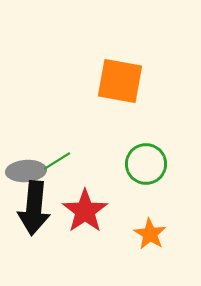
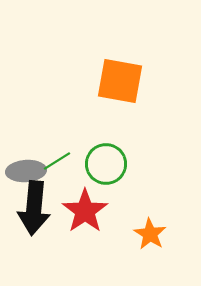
green circle: moved 40 px left
